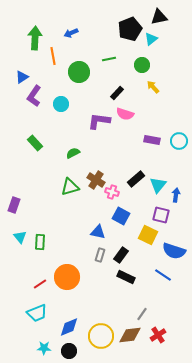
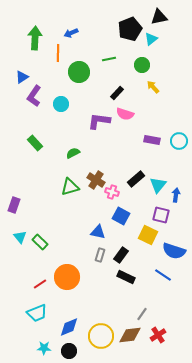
orange line at (53, 56): moved 5 px right, 3 px up; rotated 12 degrees clockwise
green rectangle at (40, 242): rotated 49 degrees counterclockwise
